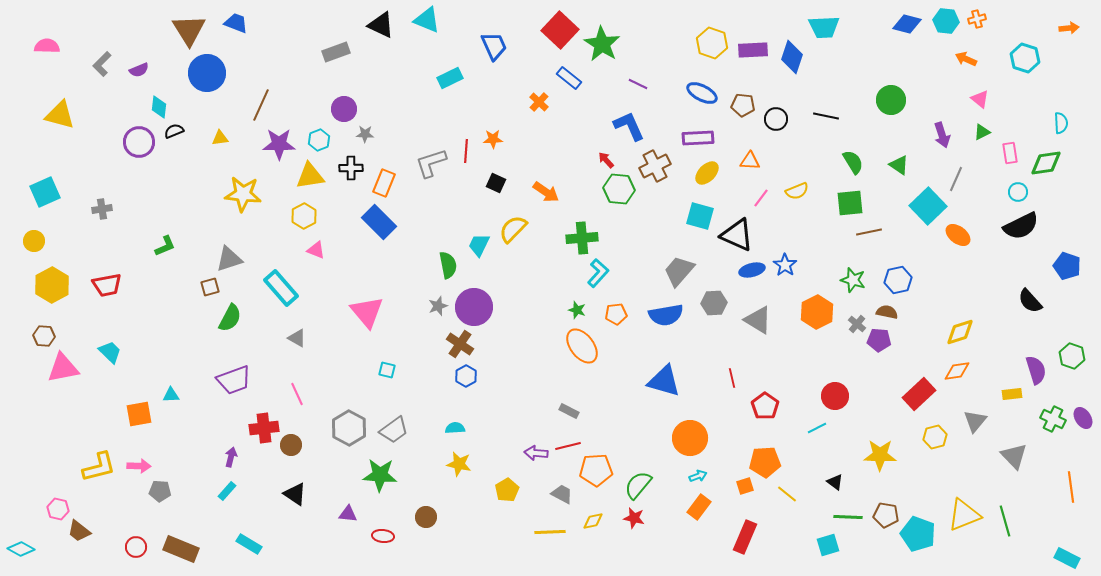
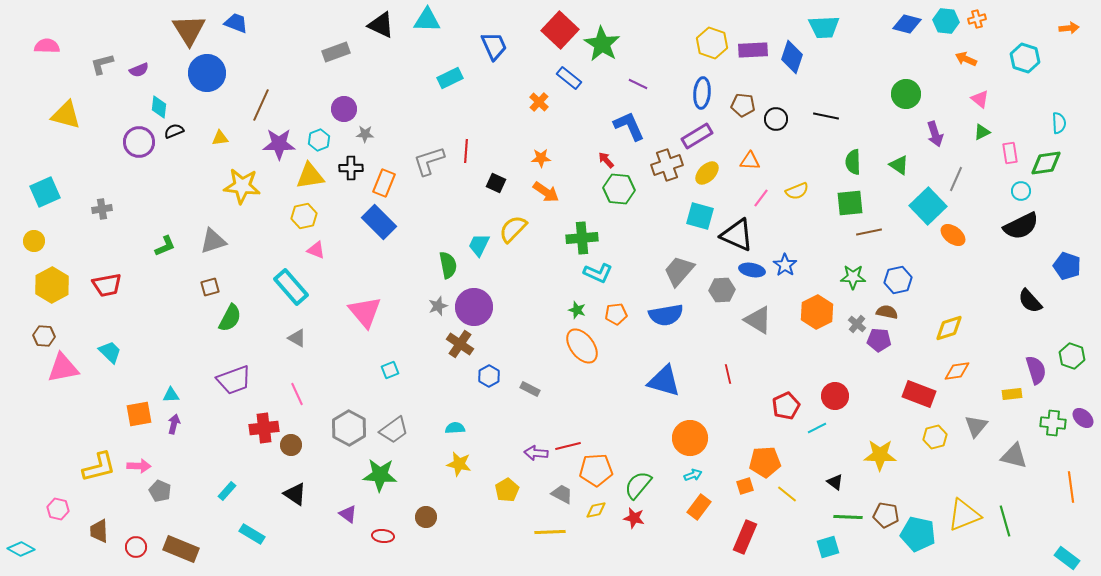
cyan triangle at (427, 20): rotated 20 degrees counterclockwise
gray L-shape at (102, 64): rotated 30 degrees clockwise
blue ellipse at (702, 93): rotated 68 degrees clockwise
green circle at (891, 100): moved 15 px right, 6 px up
yellow triangle at (60, 115): moved 6 px right
cyan semicircle at (1061, 123): moved 2 px left
purple arrow at (942, 135): moved 7 px left, 1 px up
purple rectangle at (698, 138): moved 1 px left, 2 px up; rotated 28 degrees counterclockwise
orange star at (493, 139): moved 48 px right, 19 px down
green semicircle at (853, 162): rotated 150 degrees counterclockwise
gray L-shape at (431, 163): moved 2 px left, 2 px up
brown cross at (655, 166): moved 12 px right, 1 px up; rotated 8 degrees clockwise
cyan circle at (1018, 192): moved 3 px right, 1 px up
yellow star at (243, 194): moved 1 px left, 8 px up
yellow hexagon at (304, 216): rotated 15 degrees clockwise
orange ellipse at (958, 235): moved 5 px left
gray triangle at (229, 259): moved 16 px left, 18 px up
blue ellipse at (752, 270): rotated 25 degrees clockwise
cyan L-shape at (598, 273): rotated 72 degrees clockwise
green star at (853, 280): moved 3 px up; rotated 15 degrees counterclockwise
cyan rectangle at (281, 288): moved 10 px right, 1 px up
gray hexagon at (714, 303): moved 8 px right, 13 px up
pink triangle at (367, 312): moved 2 px left
yellow diamond at (960, 332): moved 11 px left, 4 px up
cyan square at (387, 370): moved 3 px right; rotated 36 degrees counterclockwise
blue hexagon at (466, 376): moved 23 px right
red line at (732, 378): moved 4 px left, 4 px up
red rectangle at (919, 394): rotated 64 degrees clockwise
red pentagon at (765, 406): moved 21 px right; rotated 12 degrees clockwise
gray rectangle at (569, 411): moved 39 px left, 22 px up
purple ellipse at (1083, 418): rotated 15 degrees counterclockwise
green cross at (1053, 419): moved 4 px down; rotated 20 degrees counterclockwise
gray triangle at (975, 421): moved 1 px right, 5 px down
gray triangle at (1014, 456): rotated 32 degrees counterclockwise
purple arrow at (231, 457): moved 57 px left, 33 px up
cyan arrow at (698, 476): moved 5 px left, 1 px up
gray pentagon at (160, 491): rotated 20 degrees clockwise
purple triangle at (348, 514): rotated 30 degrees clockwise
yellow diamond at (593, 521): moved 3 px right, 11 px up
brown trapezoid at (79, 531): moved 20 px right; rotated 50 degrees clockwise
cyan pentagon at (918, 534): rotated 8 degrees counterclockwise
cyan rectangle at (249, 544): moved 3 px right, 10 px up
cyan square at (828, 545): moved 2 px down
cyan rectangle at (1067, 558): rotated 10 degrees clockwise
